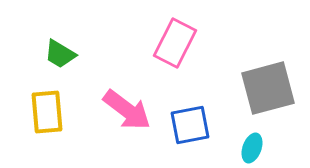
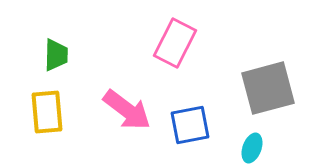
green trapezoid: moved 4 px left, 1 px down; rotated 120 degrees counterclockwise
